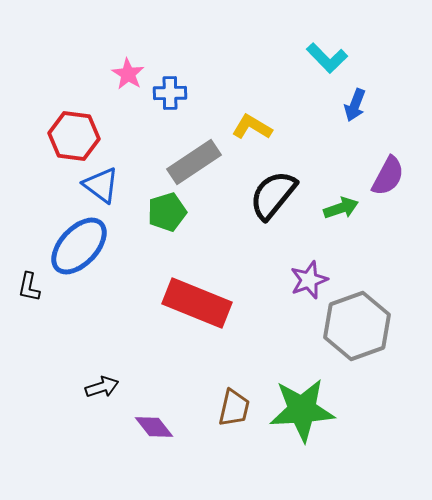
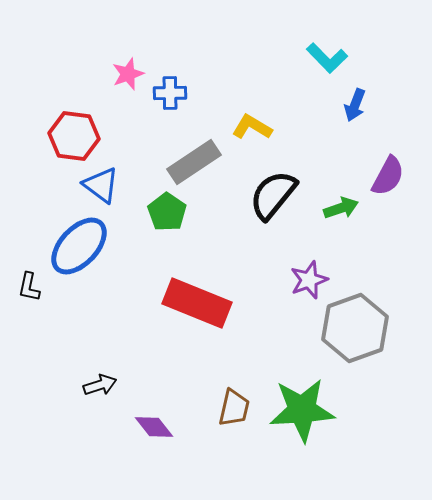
pink star: rotated 20 degrees clockwise
green pentagon: rotated 21 degrees counterclockwise
gray hexagon: moved 2 px left, 2 px down
black arrow: moved 2 px left, 2 px up
